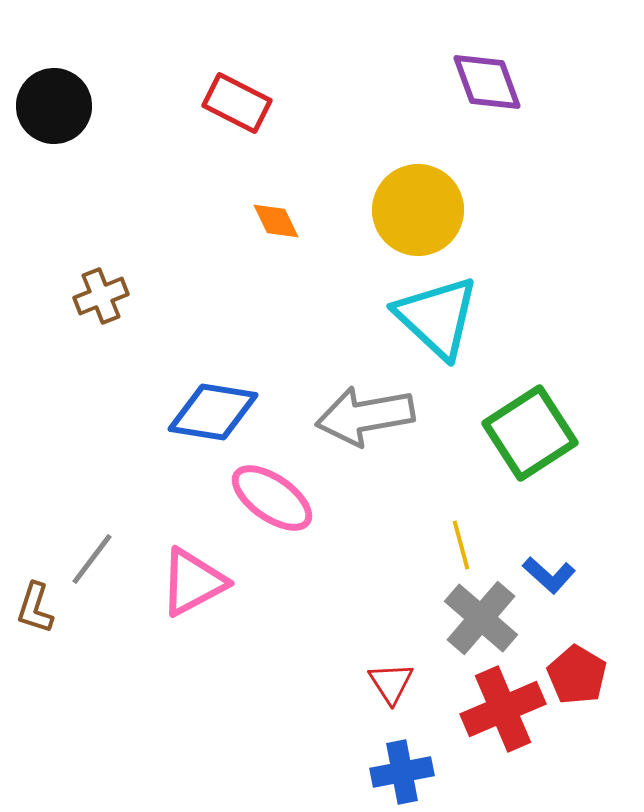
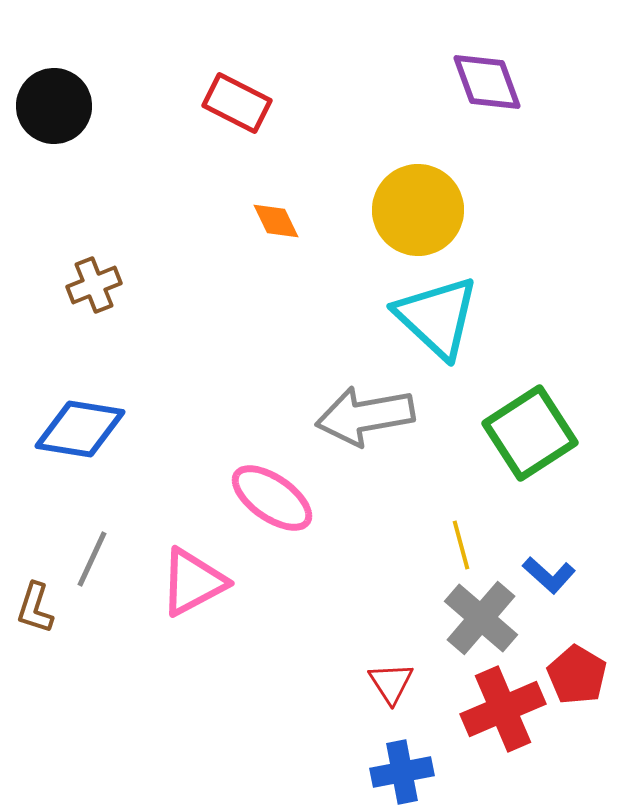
brown cross: moved 7 px left, 11 px up
blue diamond: moved 133 px left, 17 px down
gray line: rotated 12 degrees counterclockwise
